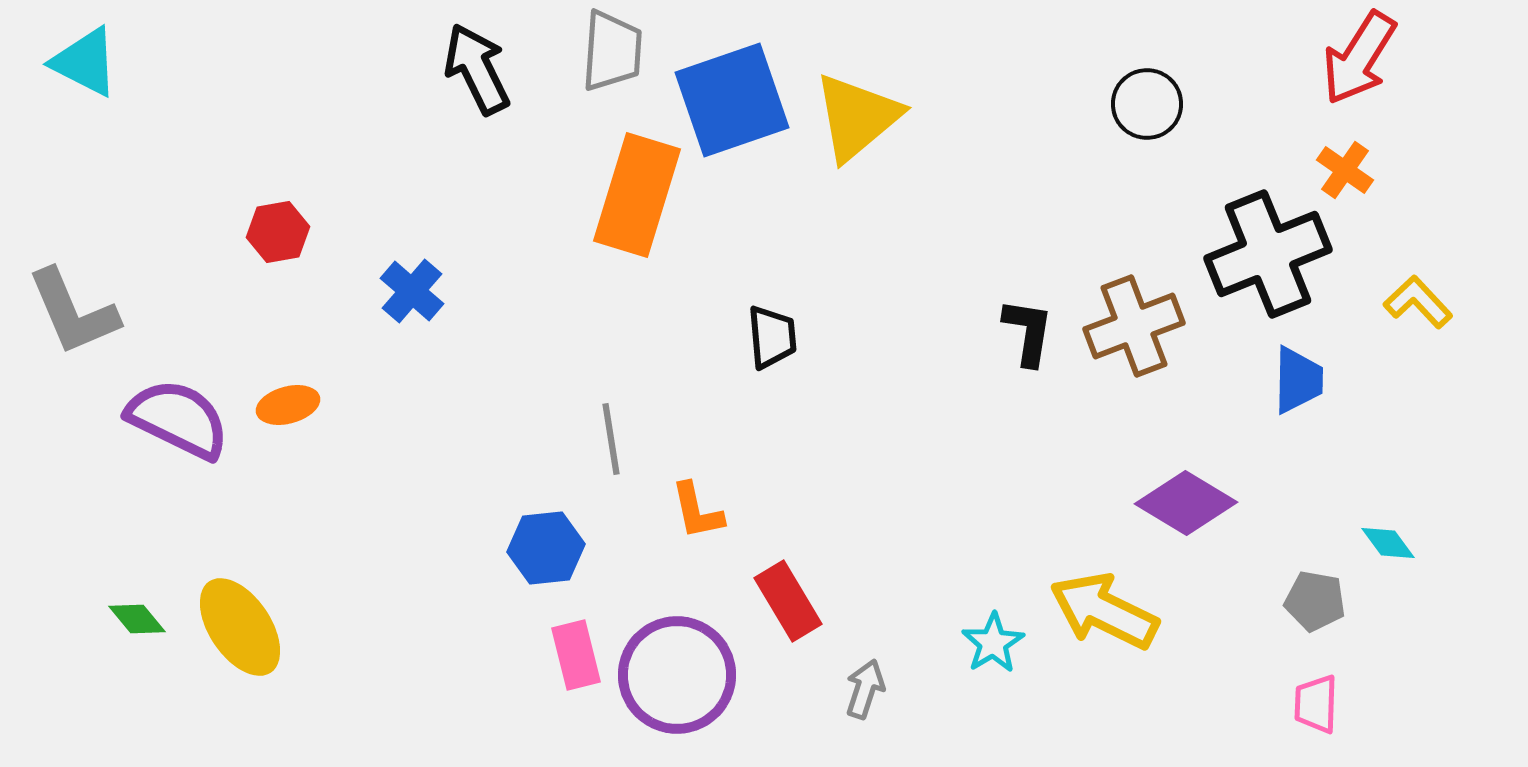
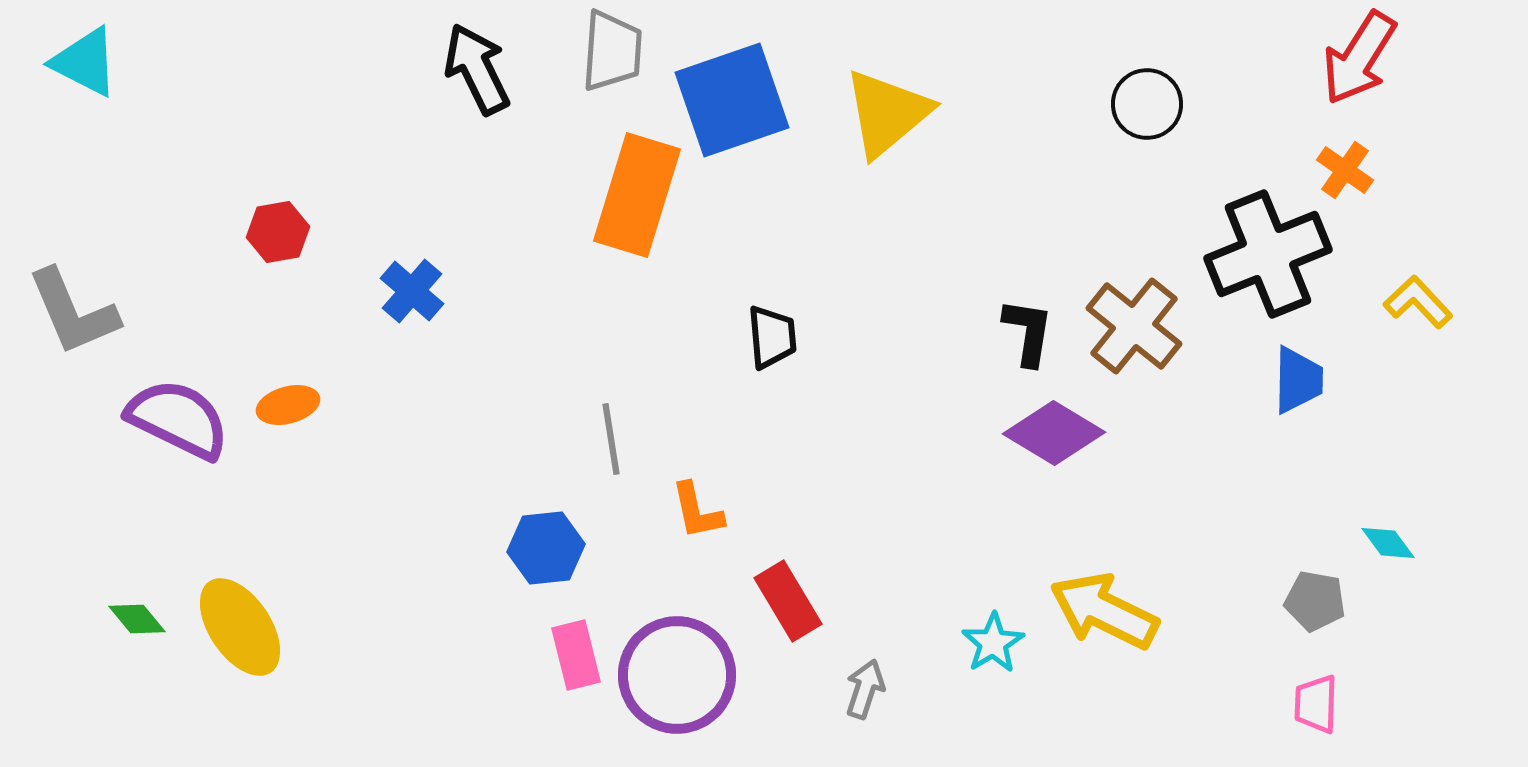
yellow triangle: moved 30 px right, 4 px up
brown cross: rotated 30 degrees counterclockwise
purple diamond: moved 132 px left, 70 px up
